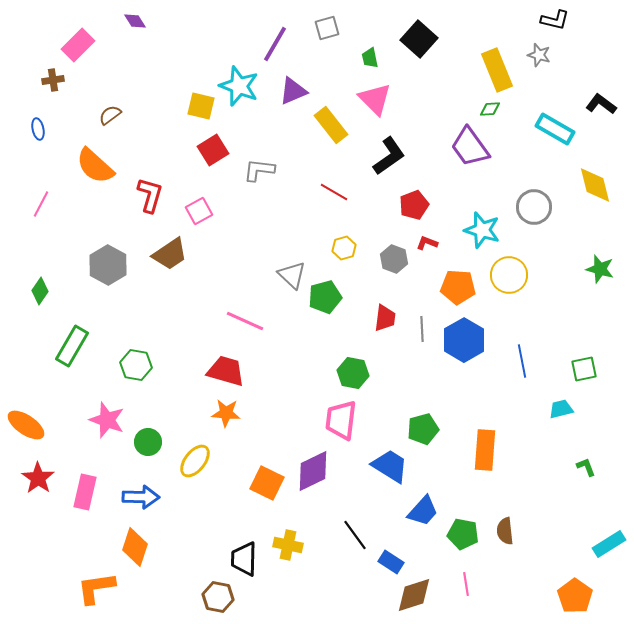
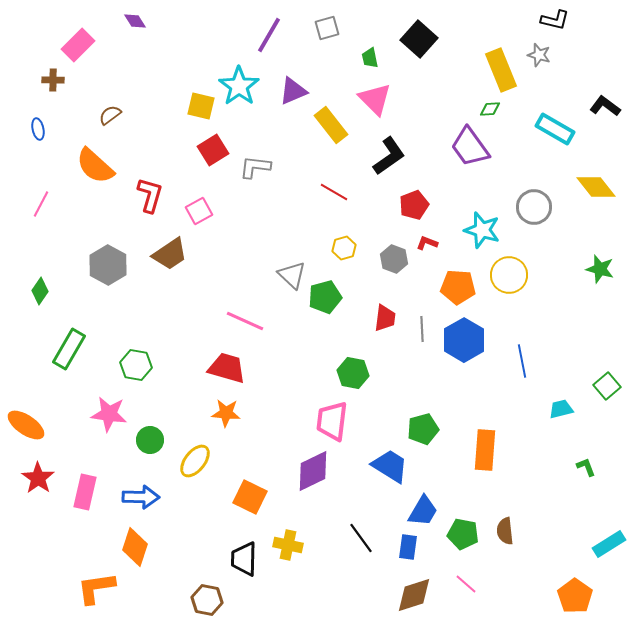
purple line at (275, 44): moved 6 px left, 9 px up
yellow rectangle at (497, 70): moved 4 px right
brown cross at (53, 80): rotated 10 degrees clockwise
cyan star at (239, 86): rotated 15 degrees clockwise
black L-shape at (601, 104): moved 4 px right, 2 px down
gray L-shape at (259, 170): moved 4 px left, 3 px up
yellow diamond at (595, 185): moved 1 px right, 2 px down; rotated 24 degrees counterclockwise
green rectangle at (72, 346): moved 3 px left, 3 px down
green square at (584, 369): moved 23 px right, 17 px down; rotated 28 degrees counterclockwise
red trapezoid at (226, 371): moved 1 px right, 3 px up
pink star at (107, 420): moved 2 px right, 6 px up; rotated 12 degrees counterclockwise
pink trapezoid at (341, 420): moved 9 px left, 1 px down
green circle at (148, 442): moved 2 px right, 2 px up
orange square at (267, 483): moved 17 px left, 14 px down
blue trapezoid at (423, 511): rotated 12 degrees counterclockwise
black line at (355, 535): moved 6 px right, 3 px down
blue rectangle at (391, 562): moved 17 px right, 15 px up; rotated 65 degrees clockwise
pink line at (466, 584): rotated 40 degrees counterclockwise
brown hexagon at (218, 597): moved 11 px left, 3 px down
